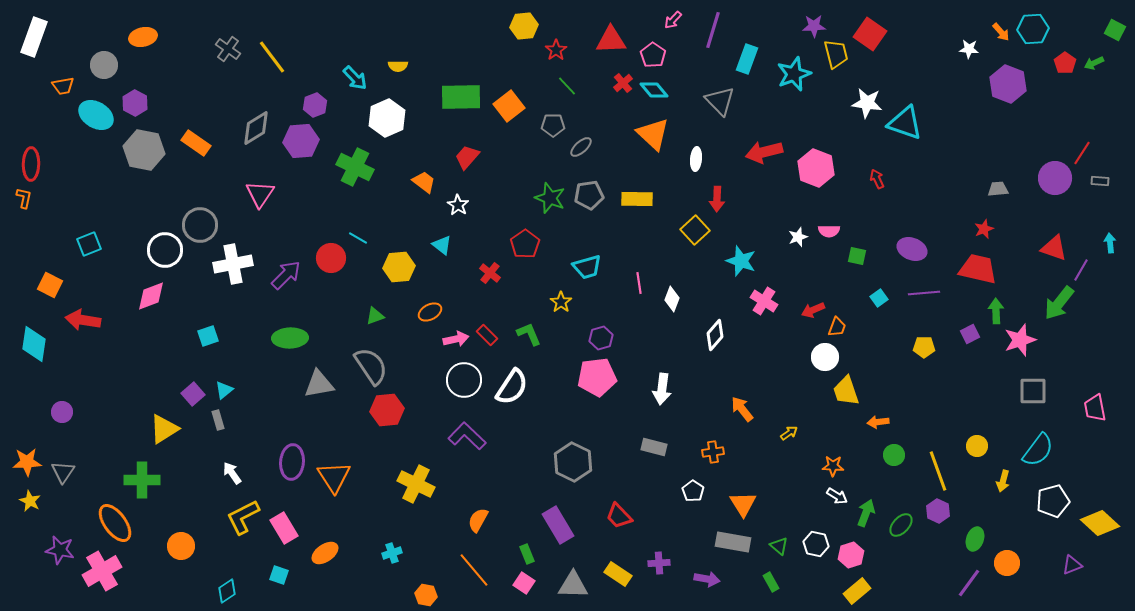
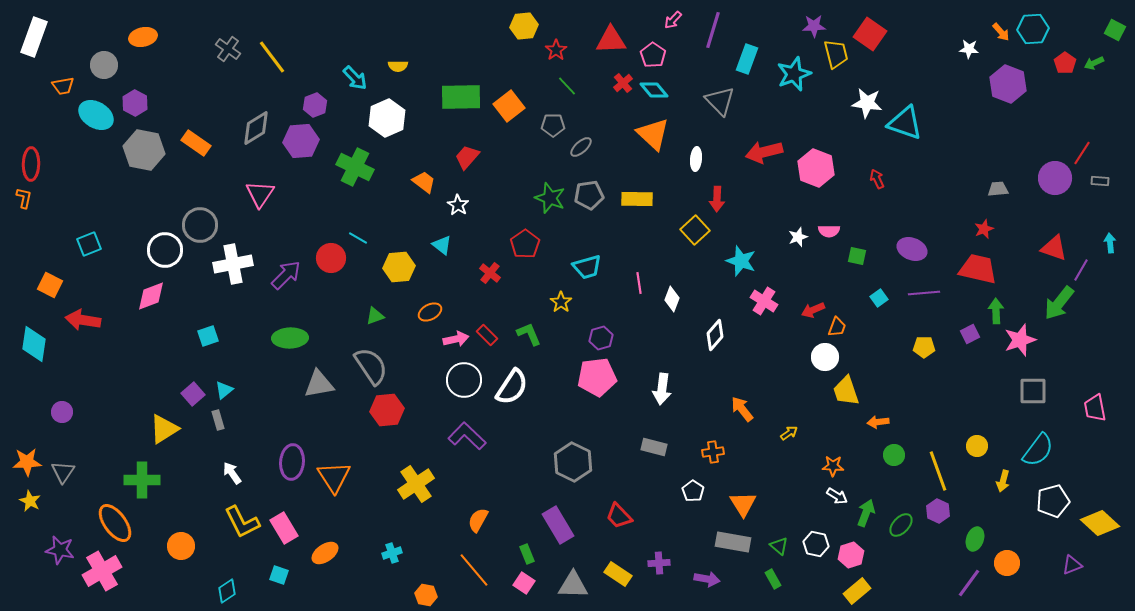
yellow cross at (416, 484): rotated 30 degrees clockwise
yellow L-shape at (243, 517): moved 1 px left, 5 px down; rotated 90 degrees counterclockwise
green rectangle at (771, 582): moved 2 px right, 3 px up
